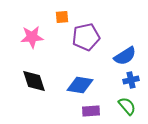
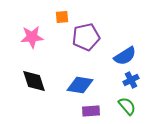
blue cross: rotated 14 degrees counterclockwise
